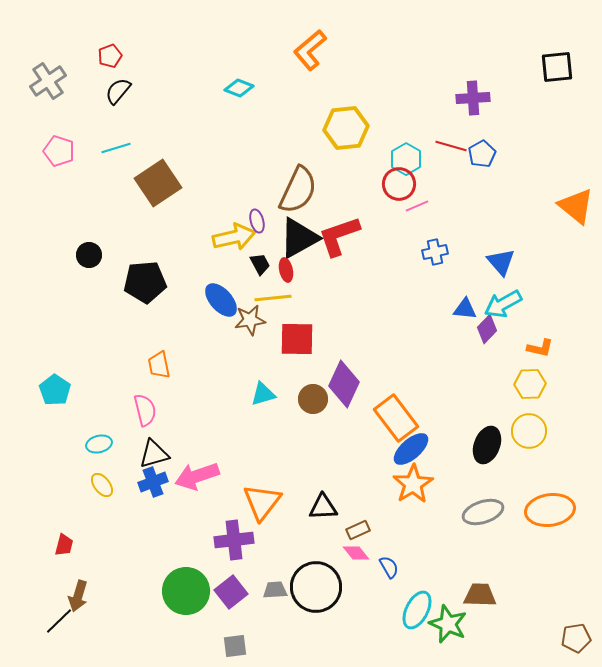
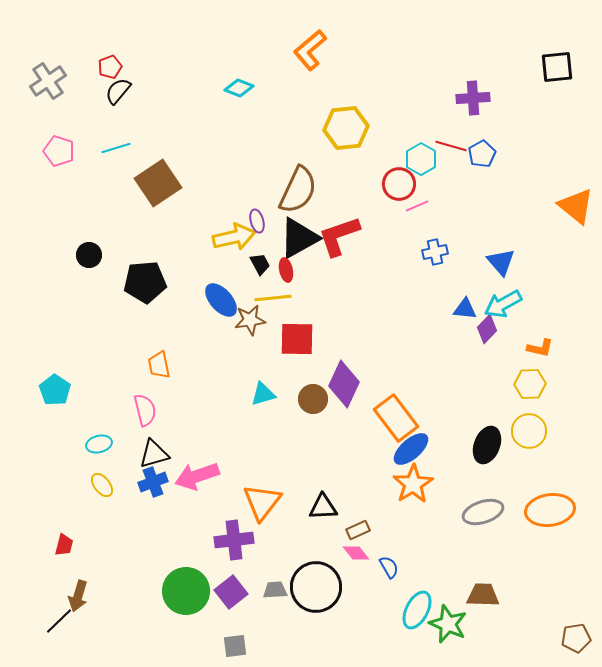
red pentagon at (110, 56): moved 11 px down
cyan hexagon at (406, 159): moved 15 px right
brown trapezoid at (480, 595): moved 3 px right
